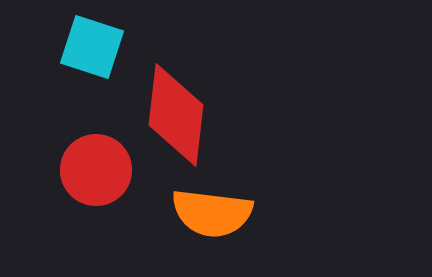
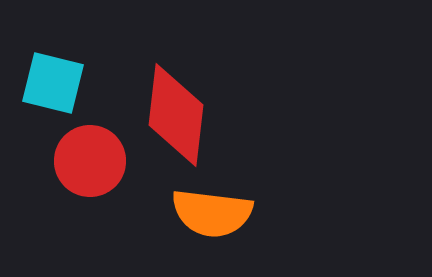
cyan square: moved 39 px left, 36 px down; rotated 4 degrees counterclockwise
red circle: moved 6 px left, 9 px up
